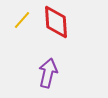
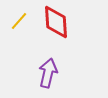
yellow line: moved 3 px left, 1 px down
